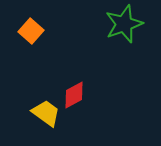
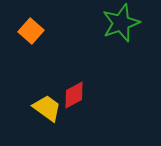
green star: moved 3 px left, 1 px up
yellow trapezoid: moved 1 px right, 5 px up
